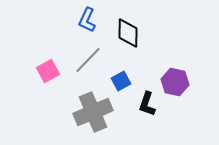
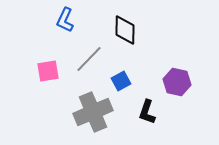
blue L-shape: moved 22 px left
black diamond: moved 3 px left, 3 px up
gray line: moved 1 px right, 1 px up
pink square: rotated 20 degrees clockwise
purple hexagon: moved 2 px right
black L-shape: moved 8 px down
